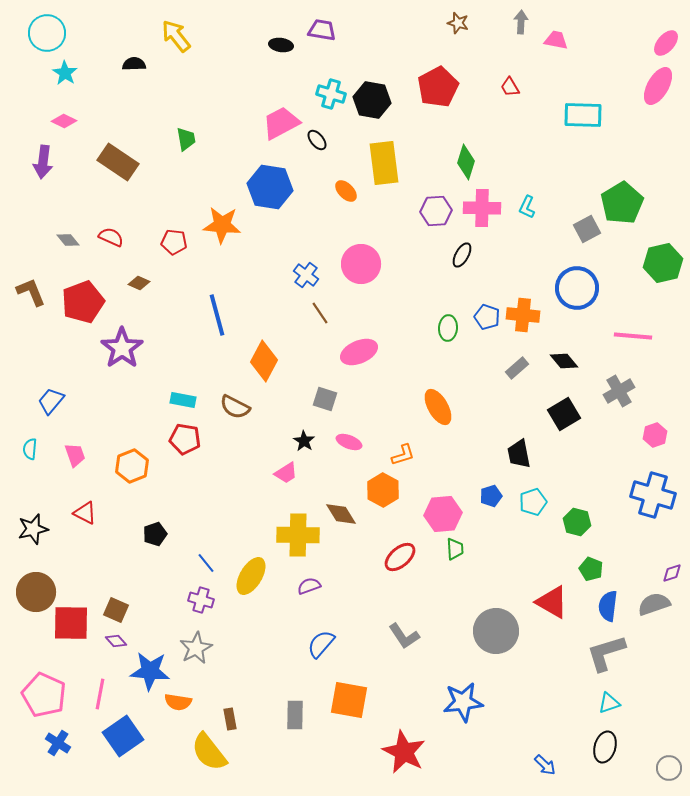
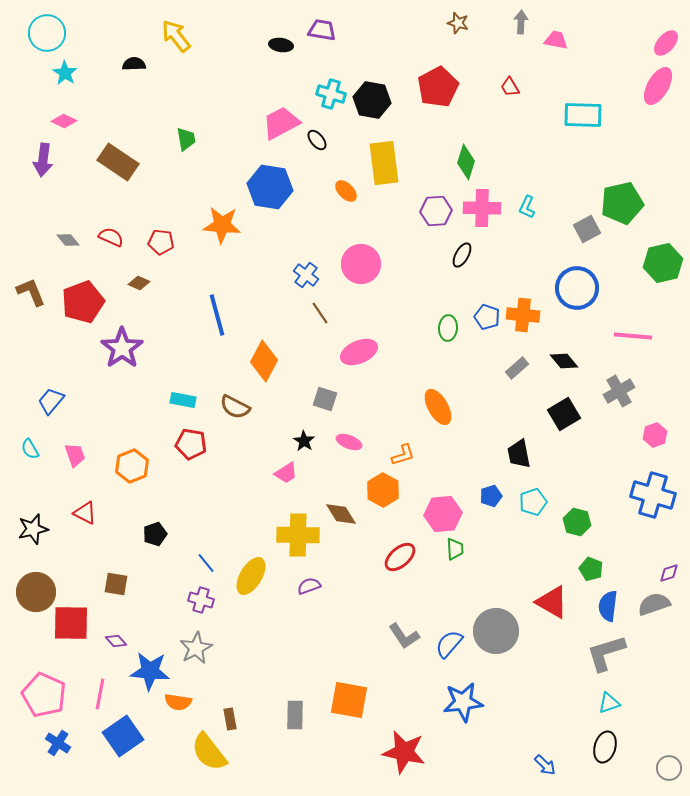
purple arrow at (43, 162): moved 2 px up
green pentagon at (622, 203): rotated 18 degrees clockwise
red pentagon at (174, 242): moved 13 px left
red pentagon at (185, 439): moved 6 px right, 5 px down
cyan semicircle at (30, 449): rotated 35 degrees counterclockwise
purple diamond at (672, 573): moved 3 px left
brown square at (116, 610): moved 26 px up; rotated 15 degrees counterclockwise
blue semicircle at (321, 644): moved 128 px right
red star at (404, 752): rotated 15 degrees counterclockwise
